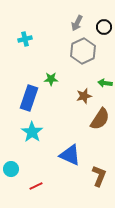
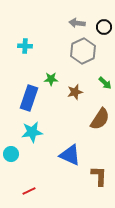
gray arrow: rotated 70 degrees clockwise
cyan cross: moved 7 px down; rotated 16 degrees clockwise
green arrow: rotated 144 degrees counterclockwise
brown star: moved 9 px left, 4 px up
cyan star: rotated 30 degrees clockwise
cyan circle: moved 15 px up
brown L-shape: rotated 20 degrees counterclockwise
red line: moved 7 px left, 5 px down
